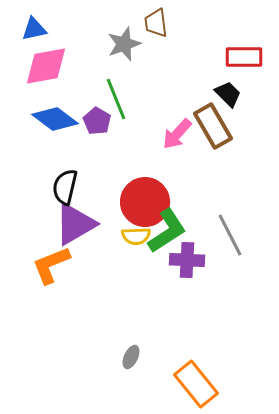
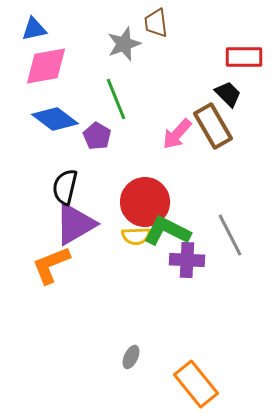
purple pentagon: moved 15 px down
green L-shape: rotated 120 degrees counterclockwise
